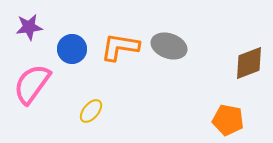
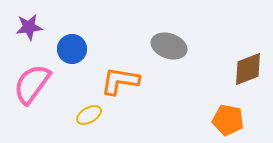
orange L-shape: moved 34 px down
brown diamond: moved 1 px left, 6 px down
yellow ellipse: moved 2 px left, 4 px down; rotated 20 degrees clockwise
